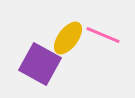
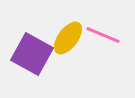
purple square: moved 8 px left, 10 px up
